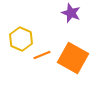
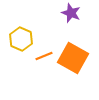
orange line: moved 2 px right, 1 px down
